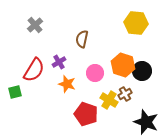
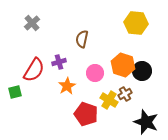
gray cross: moved 3 px left, 2 px up
purple cross: rotated 16 degrees clockwise
orange star: moved 2 px down; rotated 24 degrees clockwise
